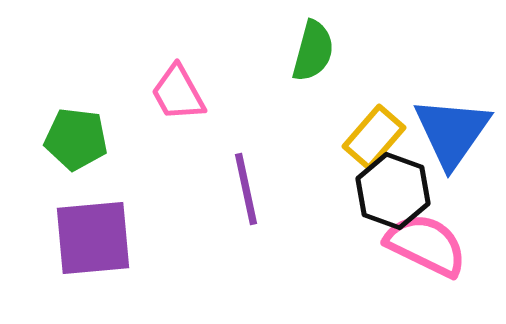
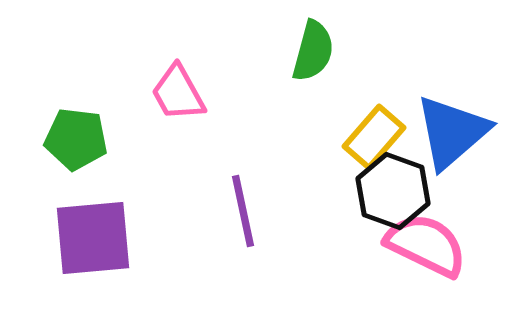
blue triangle: rotated 14 degrees clockwise
purple line: moved 3 px left, 22 px down
